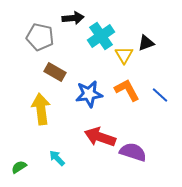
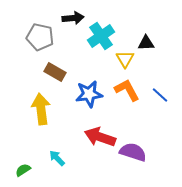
black triangle: rotated 18 degrees clockwise
yellow triangle: moved 1 px right, 4 px down
green semicircle: moved 4 px right, 3 px down
